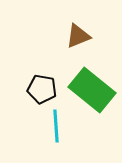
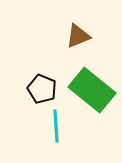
black pentagon: rotated 12 degrees clockwise
